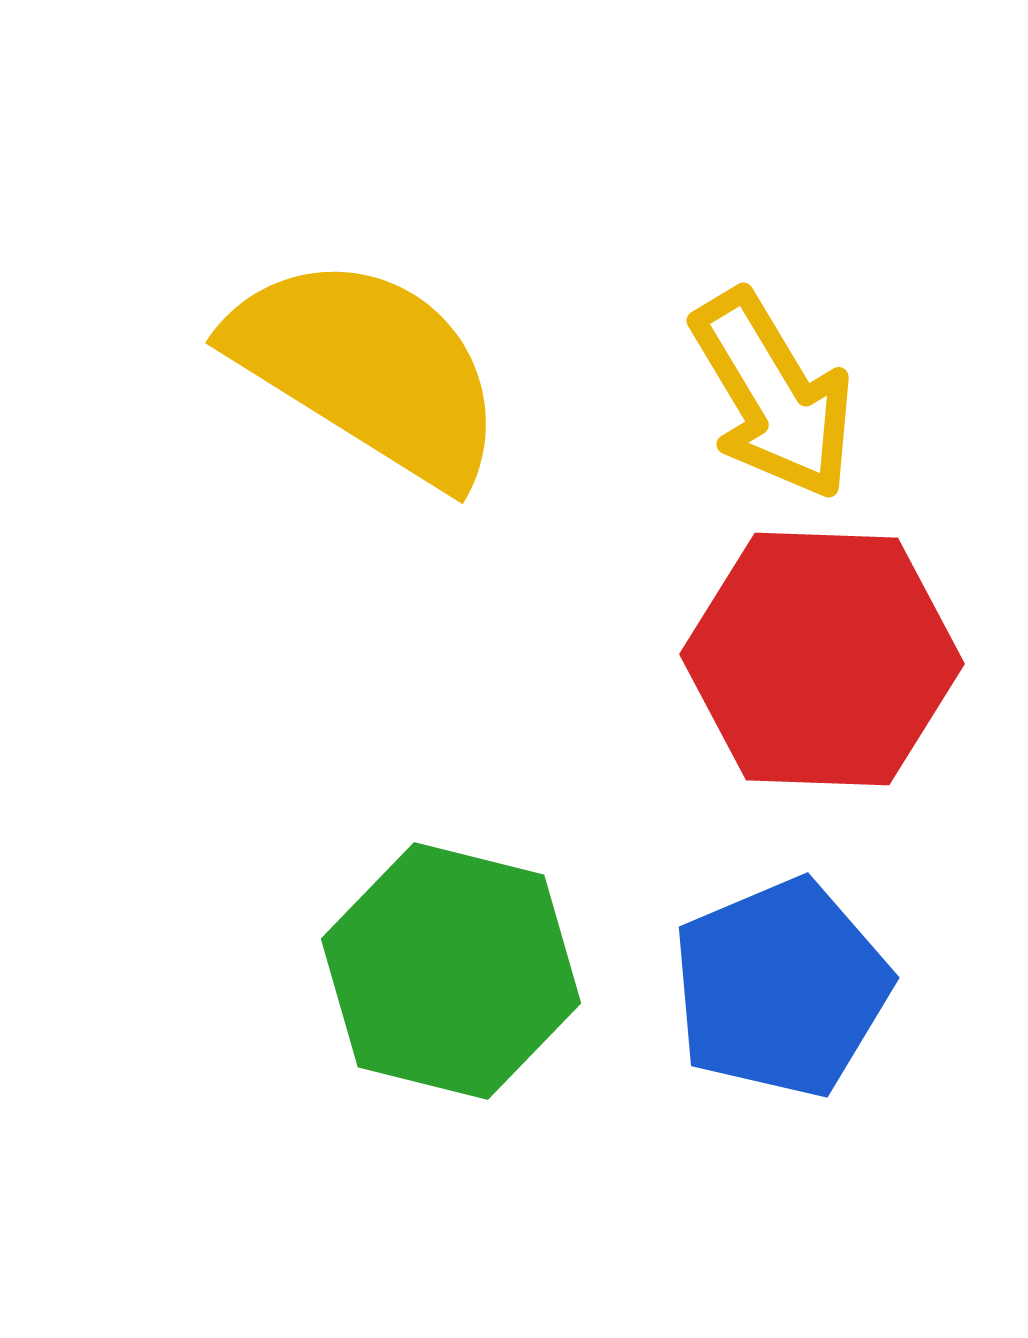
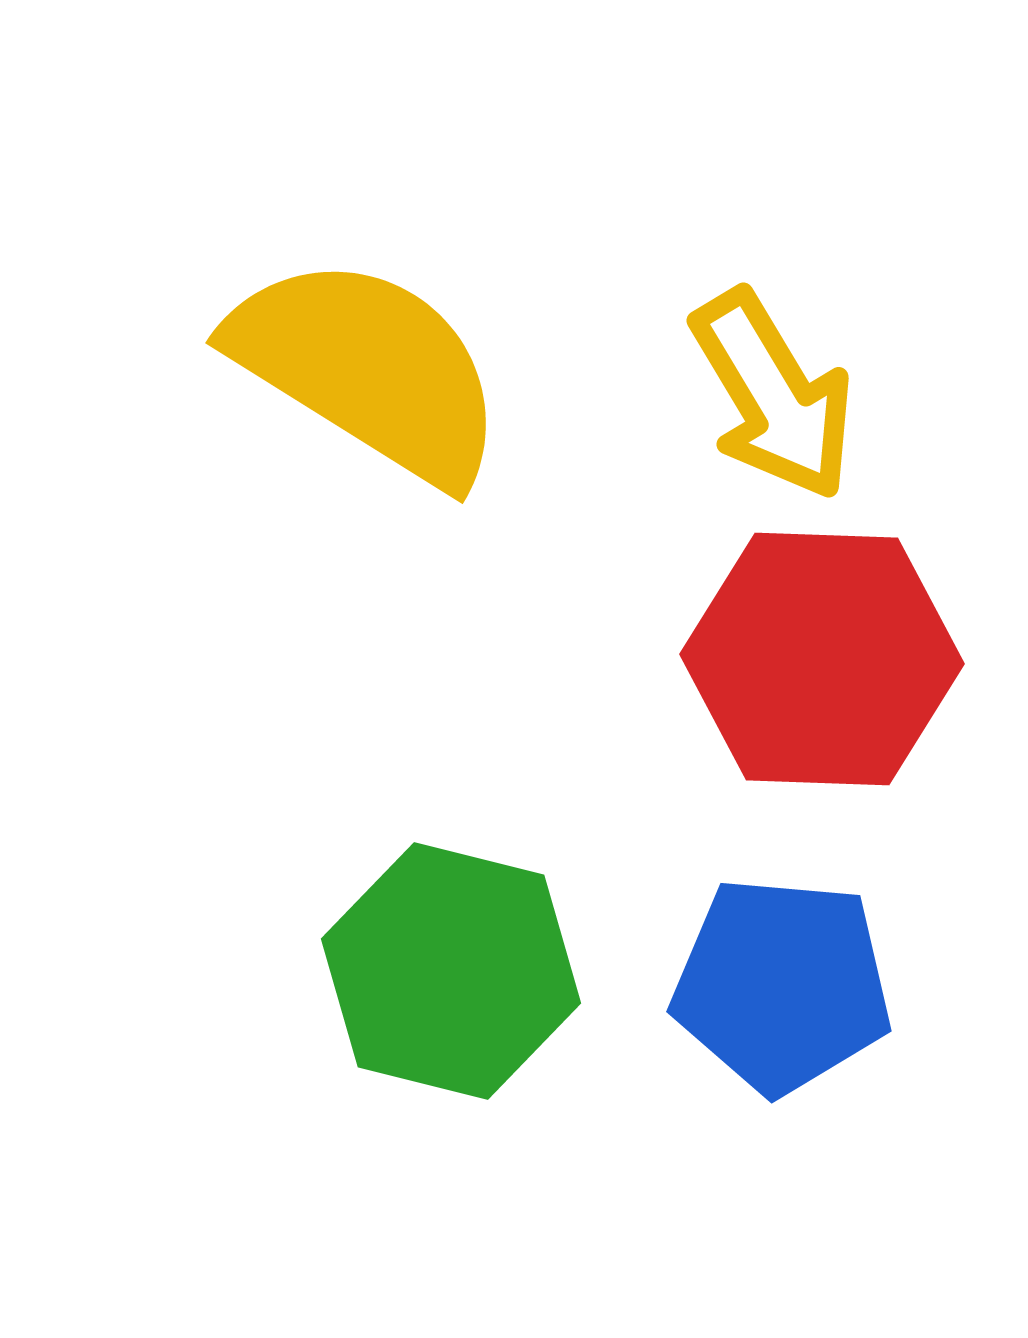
blue pentagon: moved 1 px right, 3 px up; rotated 28 degrees clockwise
